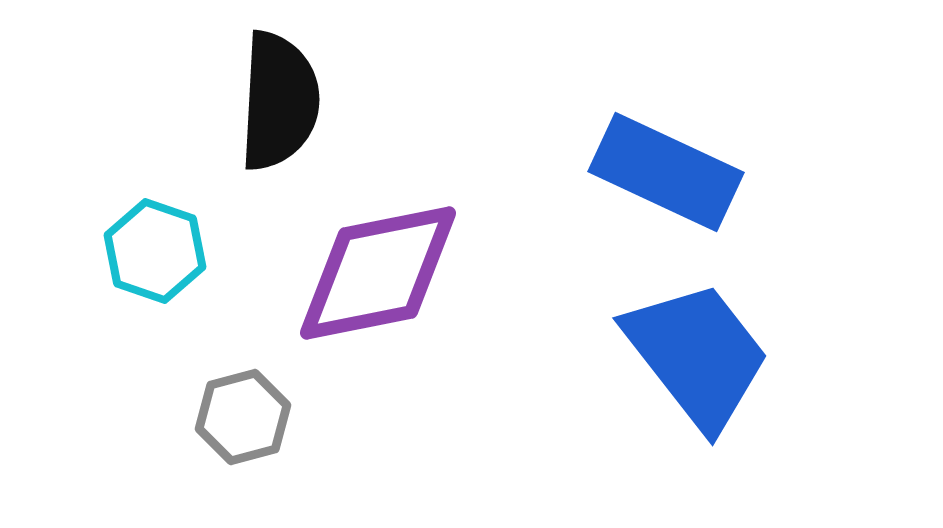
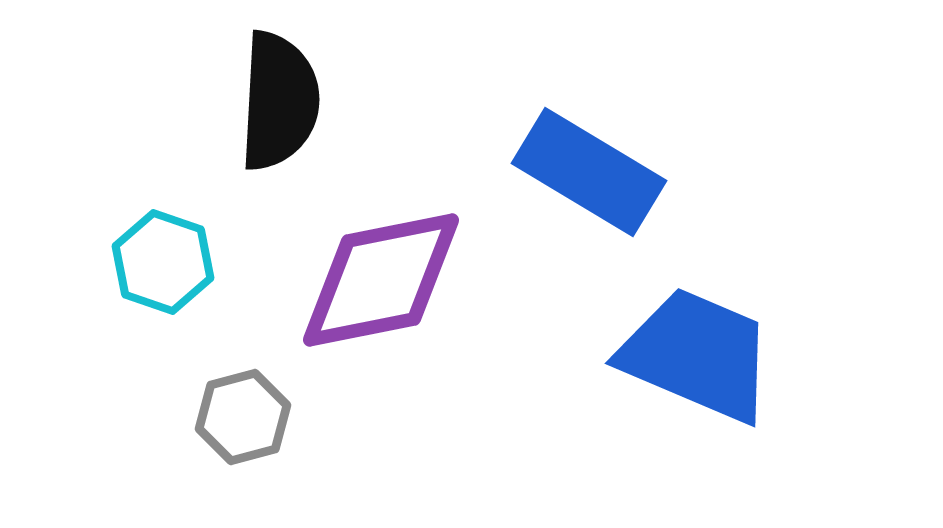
blue rectangle: moved 77 px left; rotated 6 degrees clockwise
cyan hexagon: moved 8 px right, 11 px down
purple diamond: moved 3 px right, 7 px down
blue trapezoid: rotated 29 degrees counterclockwise
